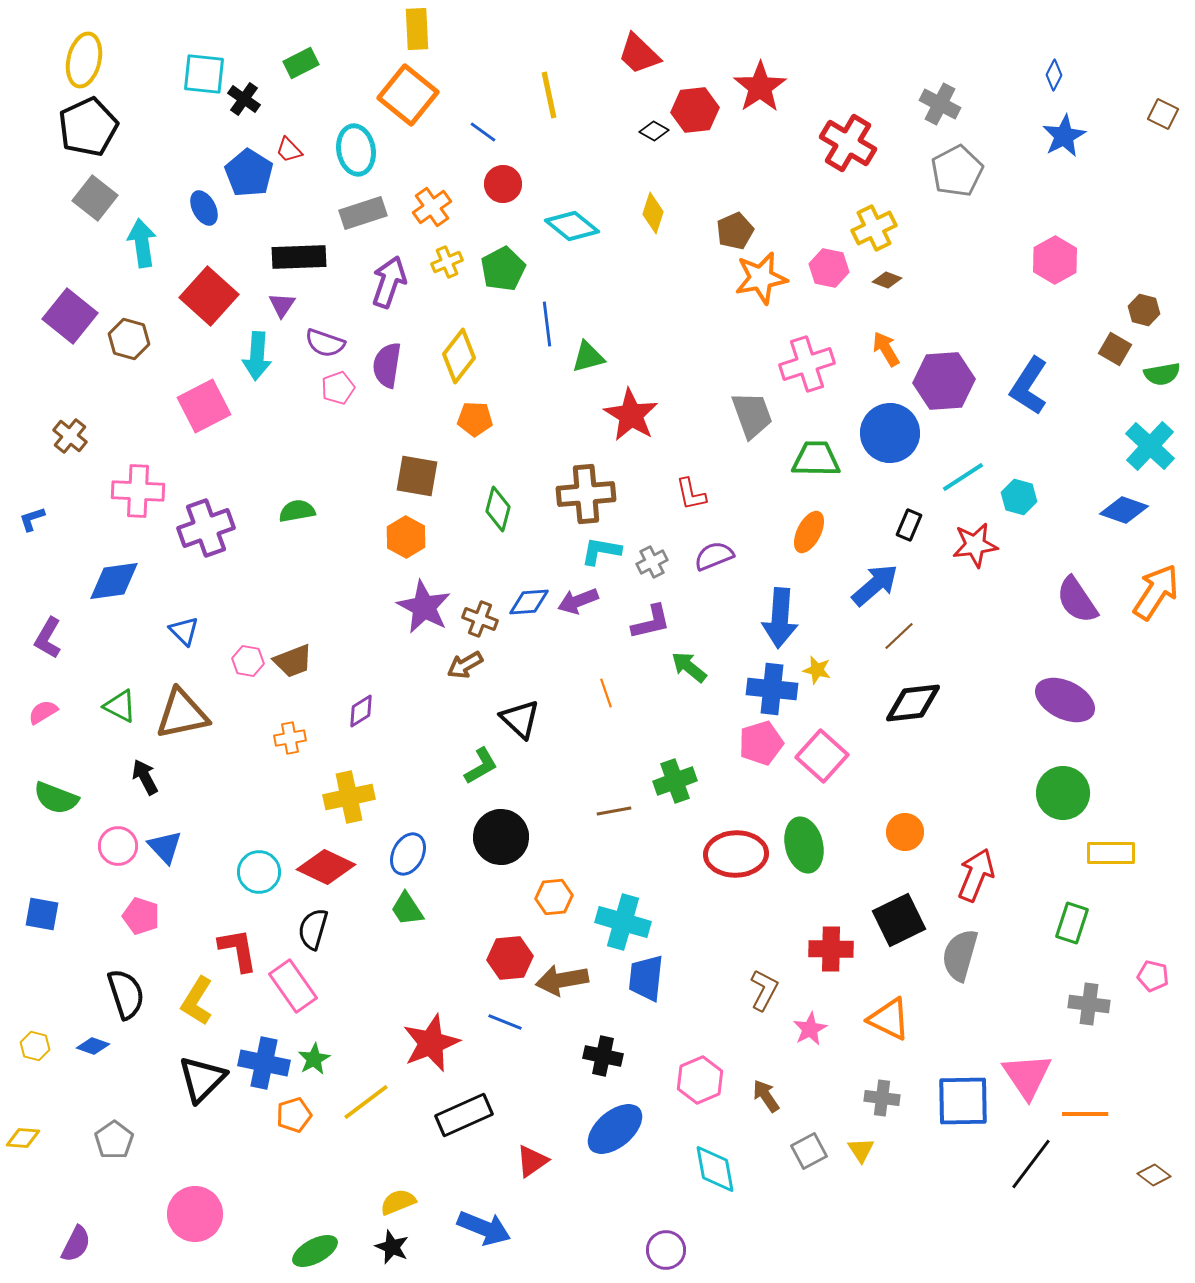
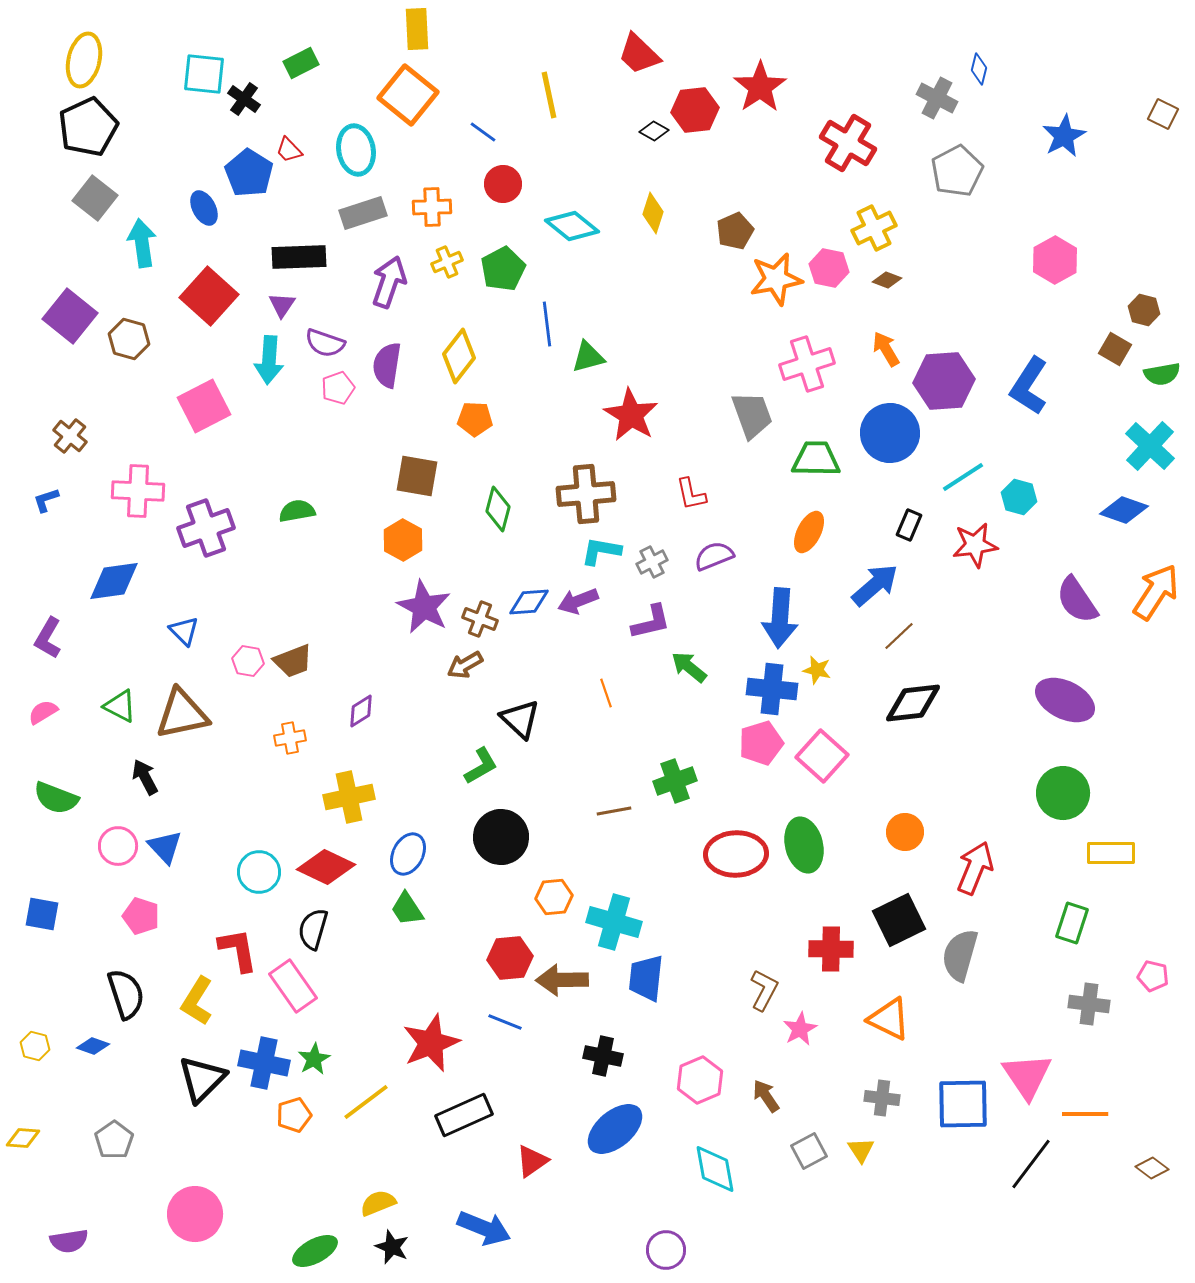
blue diamond at (1054, 75): moved 75 px left, 6 px up; rotated 12 degrees counterclockwise
gray cross at (940, 104): moved 3 px left, 6 px up
orange cross at (432, 207): rotated 33 degrees clockwise
orange star at (761, 278): moved 15 px right, 1 px down
cyan arrow at (257, 356): moved 12 px right, 4 px down
blue L-shape at (32, 519): moved 14 px right, 19 px up
orange hexagon at (406, 537): moved 3 px left, 3 px down
red arrow at (976, 875): moved 1 px left, 7 px up
cyan cross at (623, 922): moved 9 px left
brown arrow at (562, 980): rotated 9 degrees clockwise
pink star at (810, 1029): moved 10 px left
blue square at (963, 1101): moved 3 px down
brown diamond at (1154, 1175): moved 2 px left, 7 px up
yellow semicircle at (398, 1202): moved 20 px left, 1 px down
purple semicircle at (76, 1244): moved 7 px left, 3 px up; rotated 54 degrees clockwise
